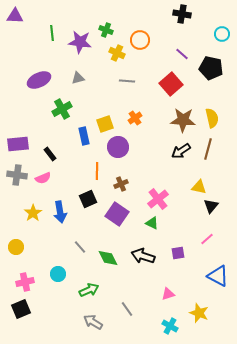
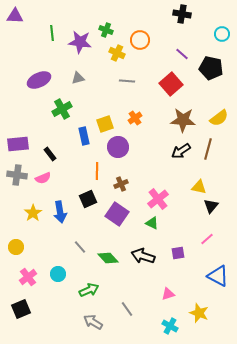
yellow semicircle at (212, 118): moved 7 px right; rotated 66 degrees clockwise
green diamond at (108, 258): rotated 15 degrees counterclockwise
pink cross at (25, 282): moved 3 px right, 5 px up; rotated 24 degrees counterclockwise
